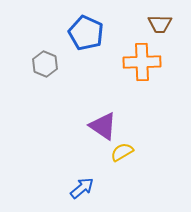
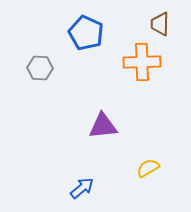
brown trapezoid: rotated 90 degrees clockwise
gray hexagon: moved 5 px left, 4 px down; rotated 20 degrees counterclockwise
purple triangle: rotated 40 degrees counterclockwise
yellow semicircle: moved 26 px right, 16 px down
